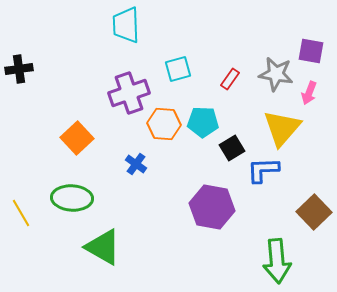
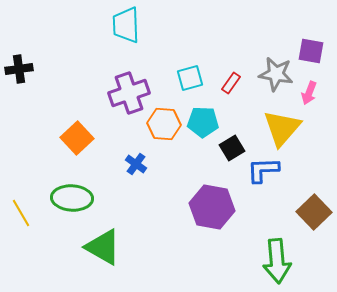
cyan square: moved 12 px right, 9 px down
red rectangle: moved 1 px right, 4 px down
